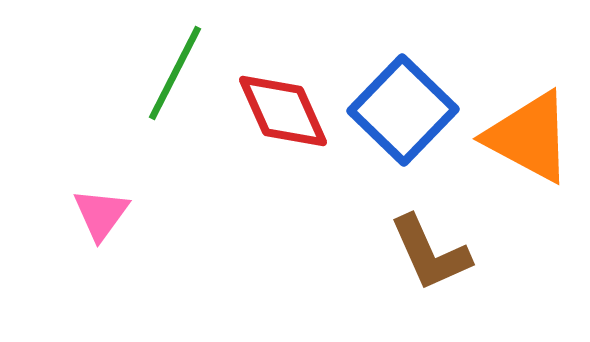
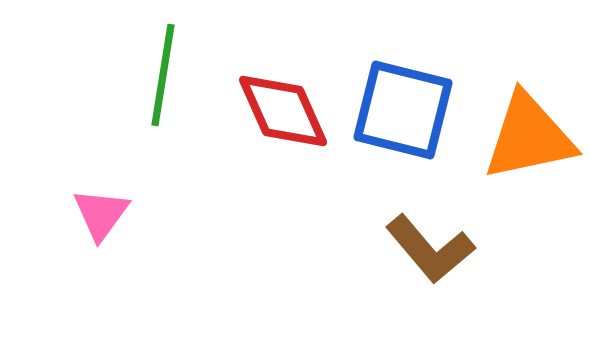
green line: moved 12 px left, 2 px down; rotated 18 degrees counterclockwise
blue square: rotated 30 degrees counterclockwise
orange triangle: rotated 40 degrees counterclockwise
brown L-shape: moved 4 px up; rotated 16 degrees counterclockwise
